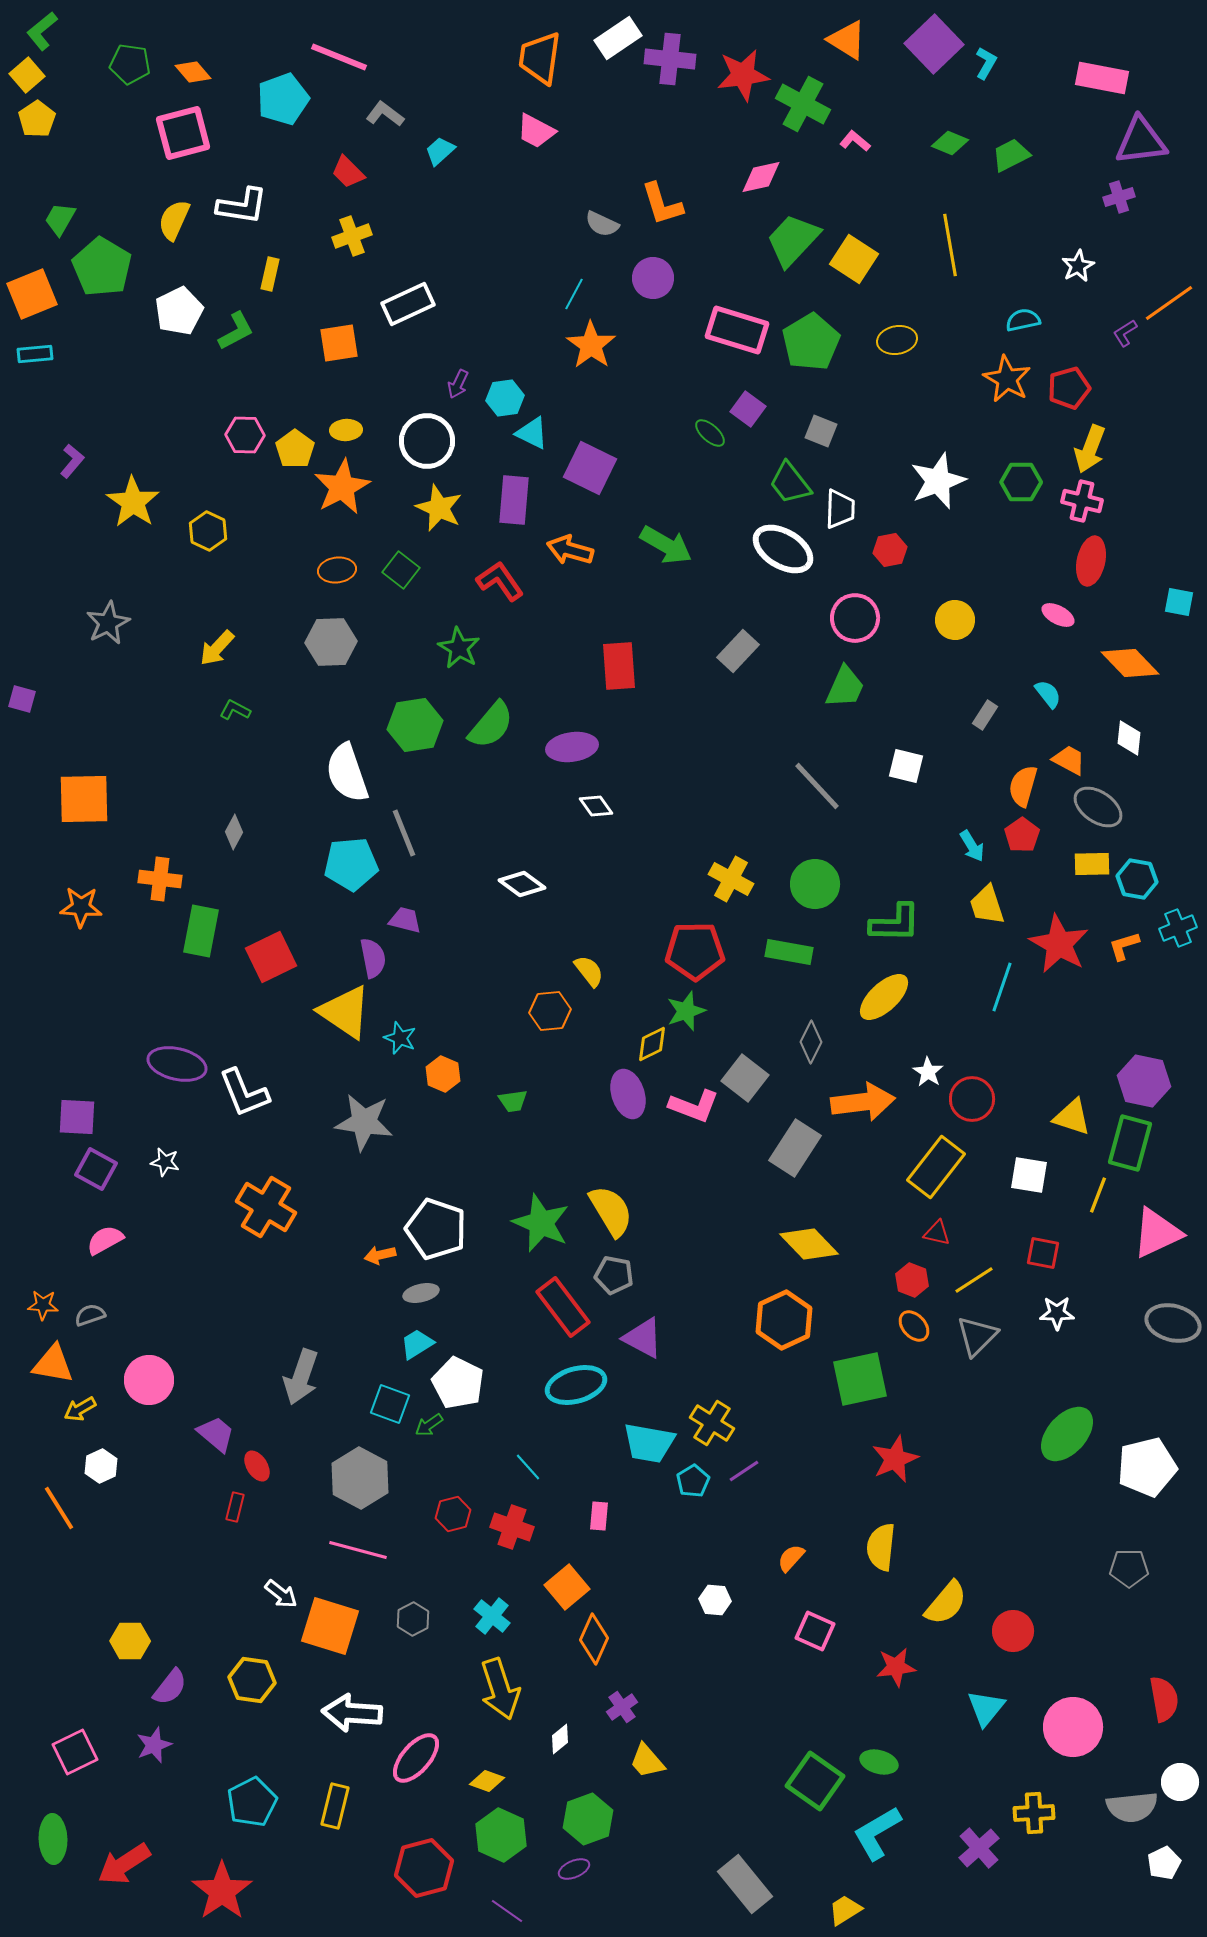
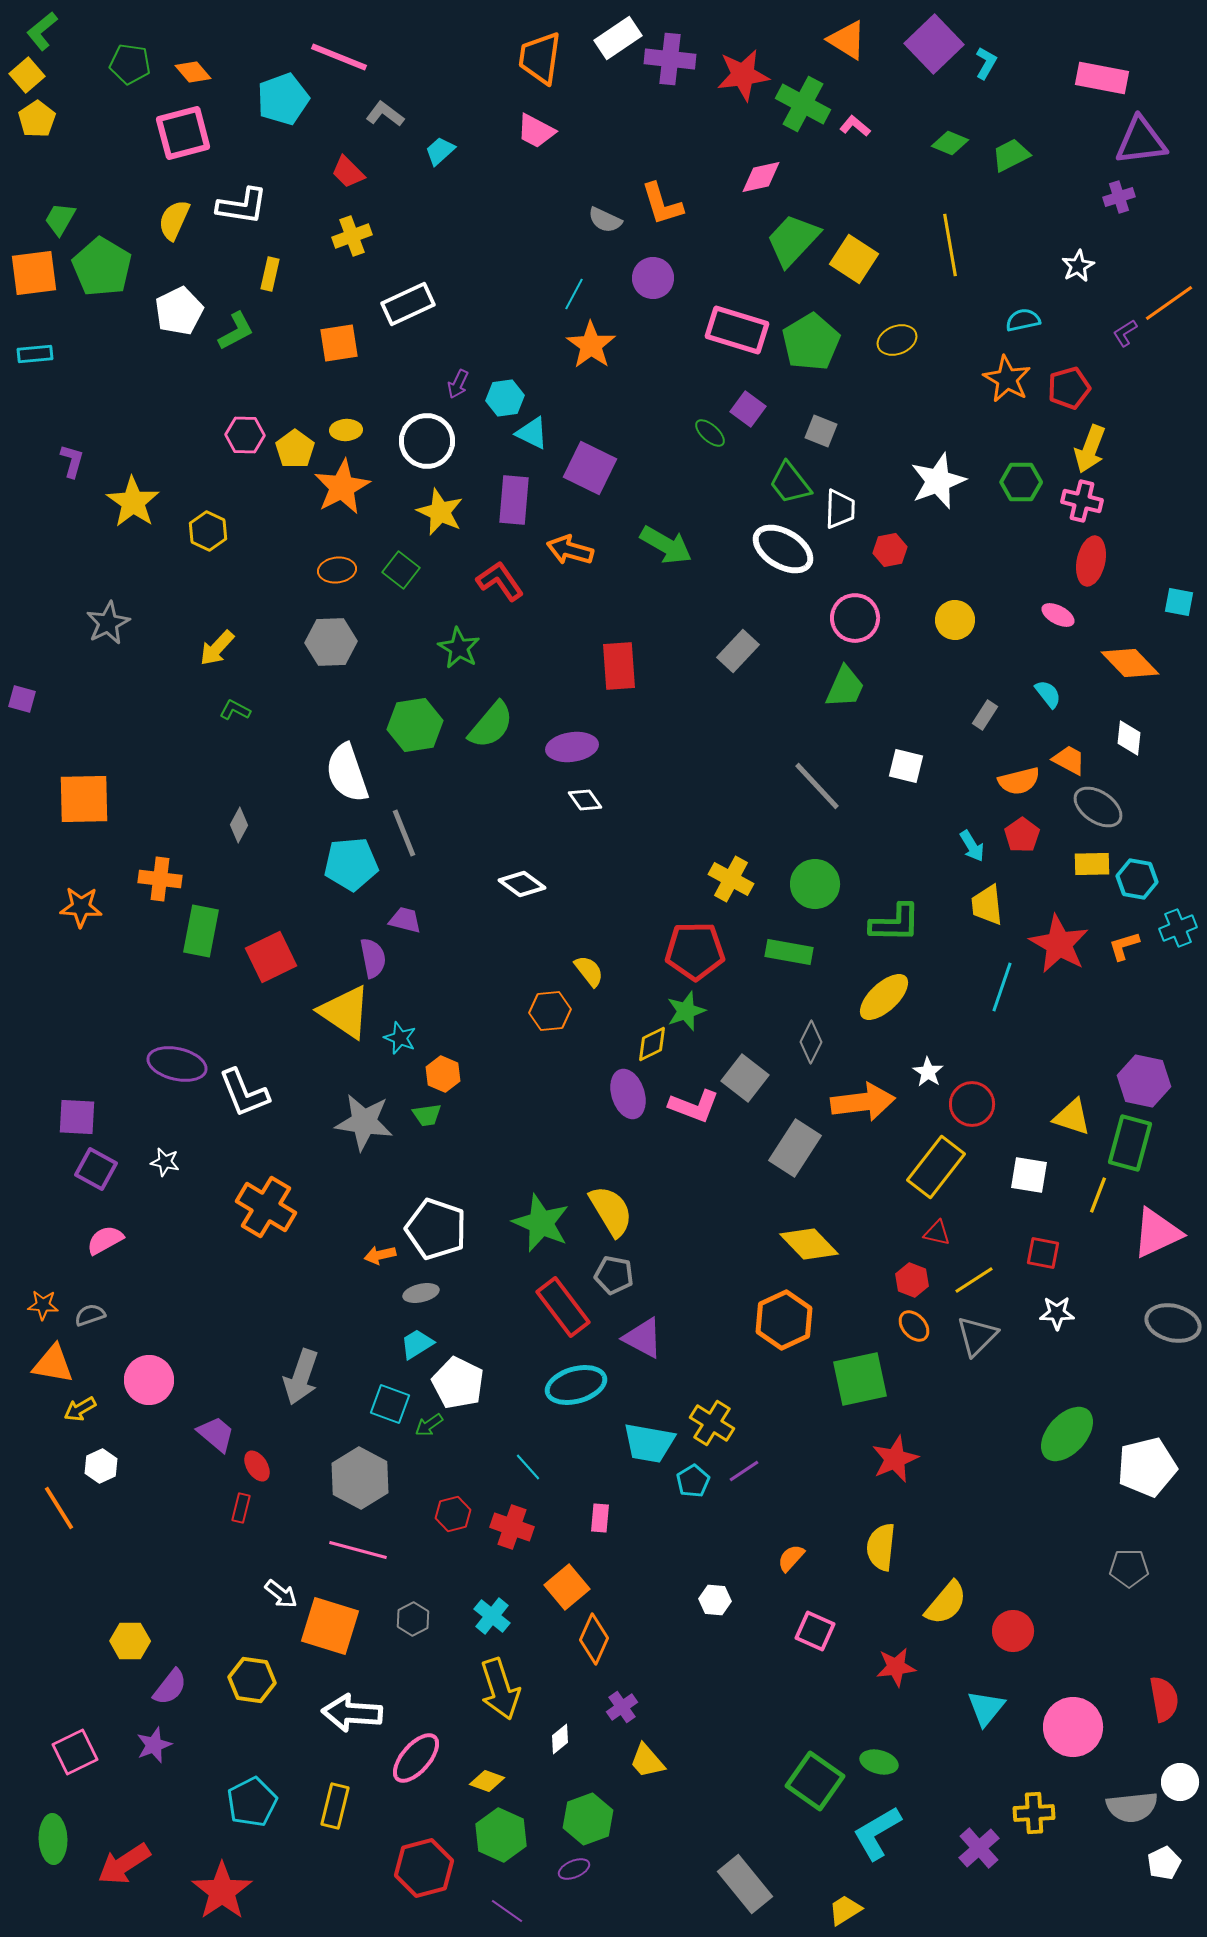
pink L-shape at (855, 141): moved 15 px up
gray semicircle at (602, 224): moved 3 px right, 4 px up
orange square at (32, 294): moved 2 px right, 21 px up; rotated 15 degrees clockwise
yellow ellipse at (897, 340): rotated 12 degrees counterclockwise
purple L-shape at (72, 461): rotated 24 degrees counterclockwise
yellow star at (439, 508): moved 1 px right, 4 px down
orange semicircle at (1023, 786): moved 4 px left, 5 px up; rotated 120 degrees counterclockwise
white diamond at (596, 806): moved 11 px left, 6 px up
gray diamond at (234, 832): moved 5 px right, 7 px up
yellow trapezoid at (987, 905): rotated 12 degrees clockwise
red circle at (972, 1099): moved 5 px down
green trapezoid at (513, 1101): moved 86 px left, 14 px down
red rectangle at (235, 1507): moved 6 px right, 1 px down
pink rectangle at (599, 1516): moved 1 px right, 2 px down
